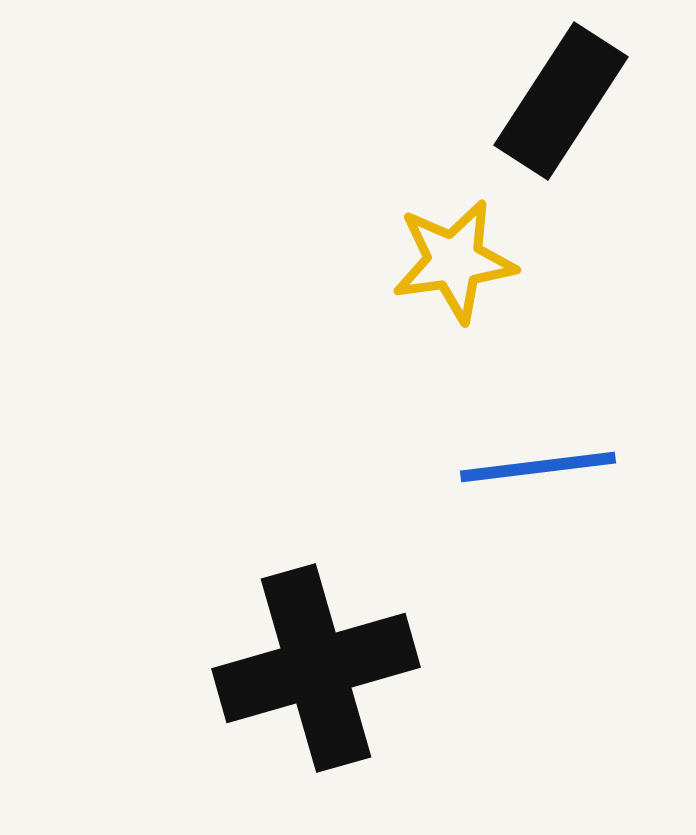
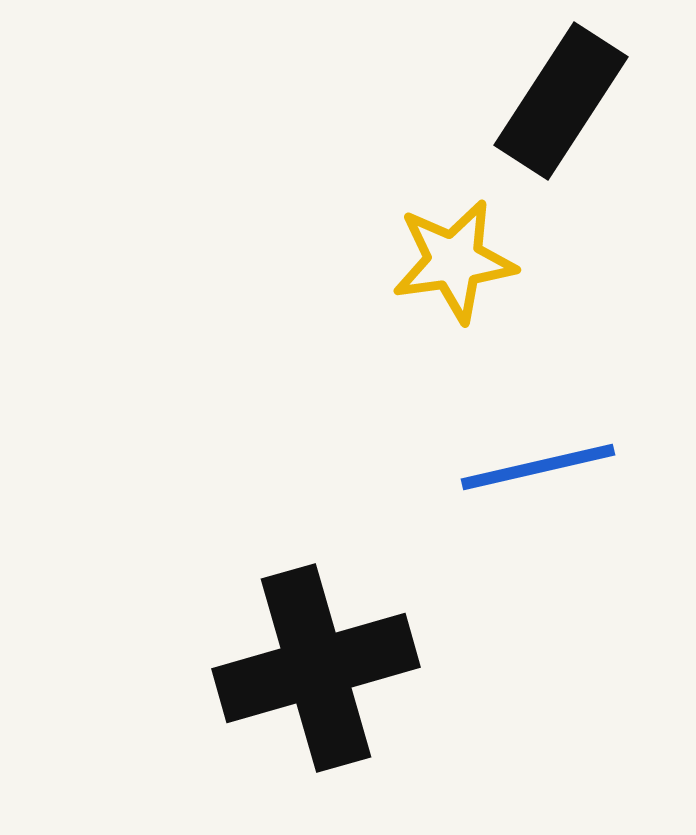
blue line: rotated 6 degrees counterclockwise
